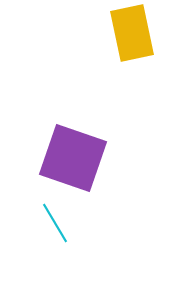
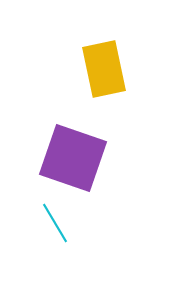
yellow rectangle: moved 28 px left, 36 px down
